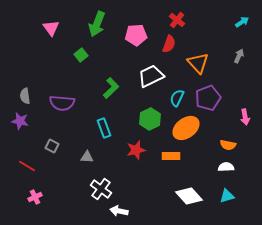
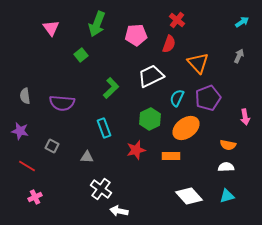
purple star: moved 10 px down
